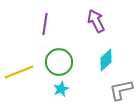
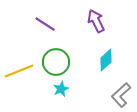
purple line: rotated 65 degrees counterclockwise
green circle: moved 3 px left
yellow line: moved 1 px up
gray L-shape: moved 5 px down; rotated 30 degrees counterclockwise
